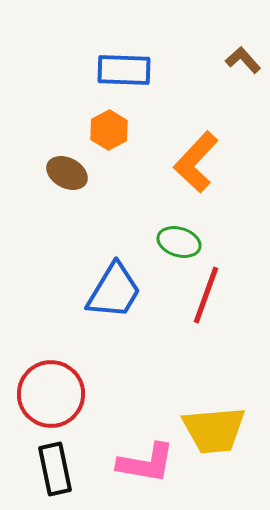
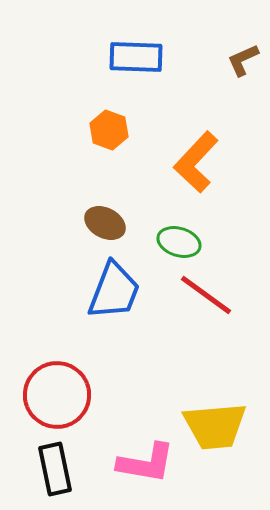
brown L-shape: rotated 72 degrees counterclockwise
blue rectangle: moved 12 px right, 13 px up
orange hexagon: rotated 12 degrees counterclockwise
brown ellipse: moved 38 px right, 50 px down
blue trapezoid: rotated 10 degrees counterclockwise
red line: rotated 74 degrees counterclockwise
red circle: moved 6 px right, 1 px down
yellow trapezoid: moved 1 px right, 4 px up
